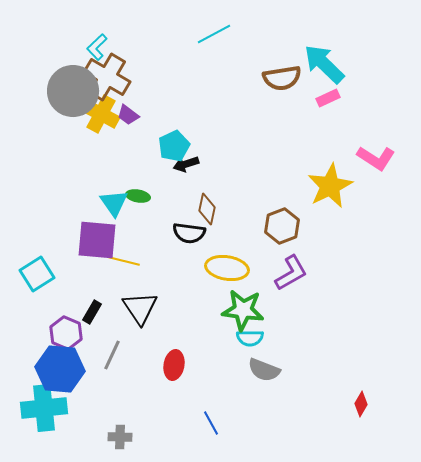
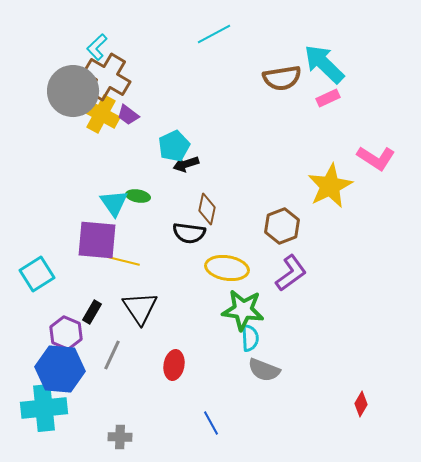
purple L-shape: rotated 6 degrees counterclockwise
cyan semicircle: rotated 92 degrees counterclockwise
